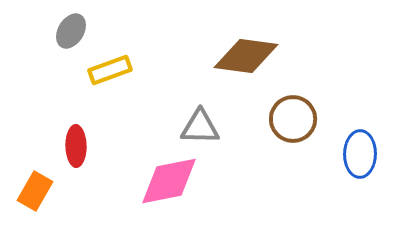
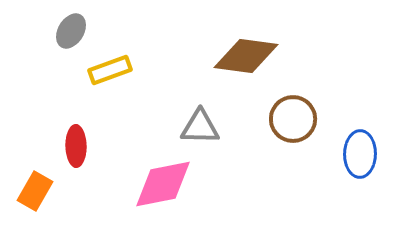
pink diamond: moved 6 px left, 3 px down
